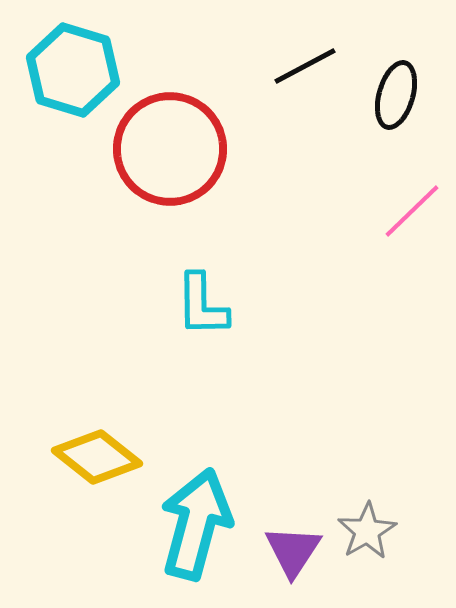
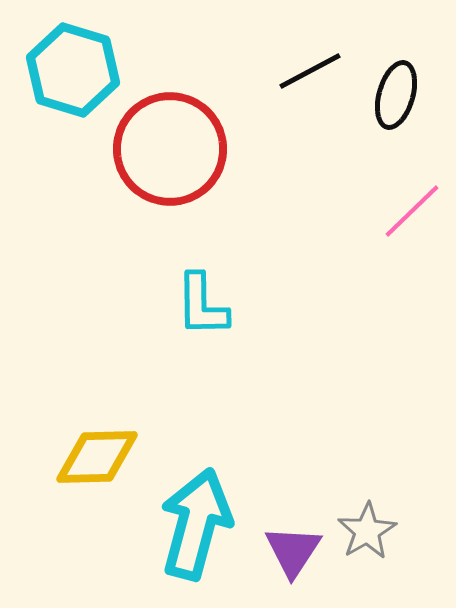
black line: moved 5 px right, 5 px down
yellow diamond: rotated 40 degrees counterclockwise
